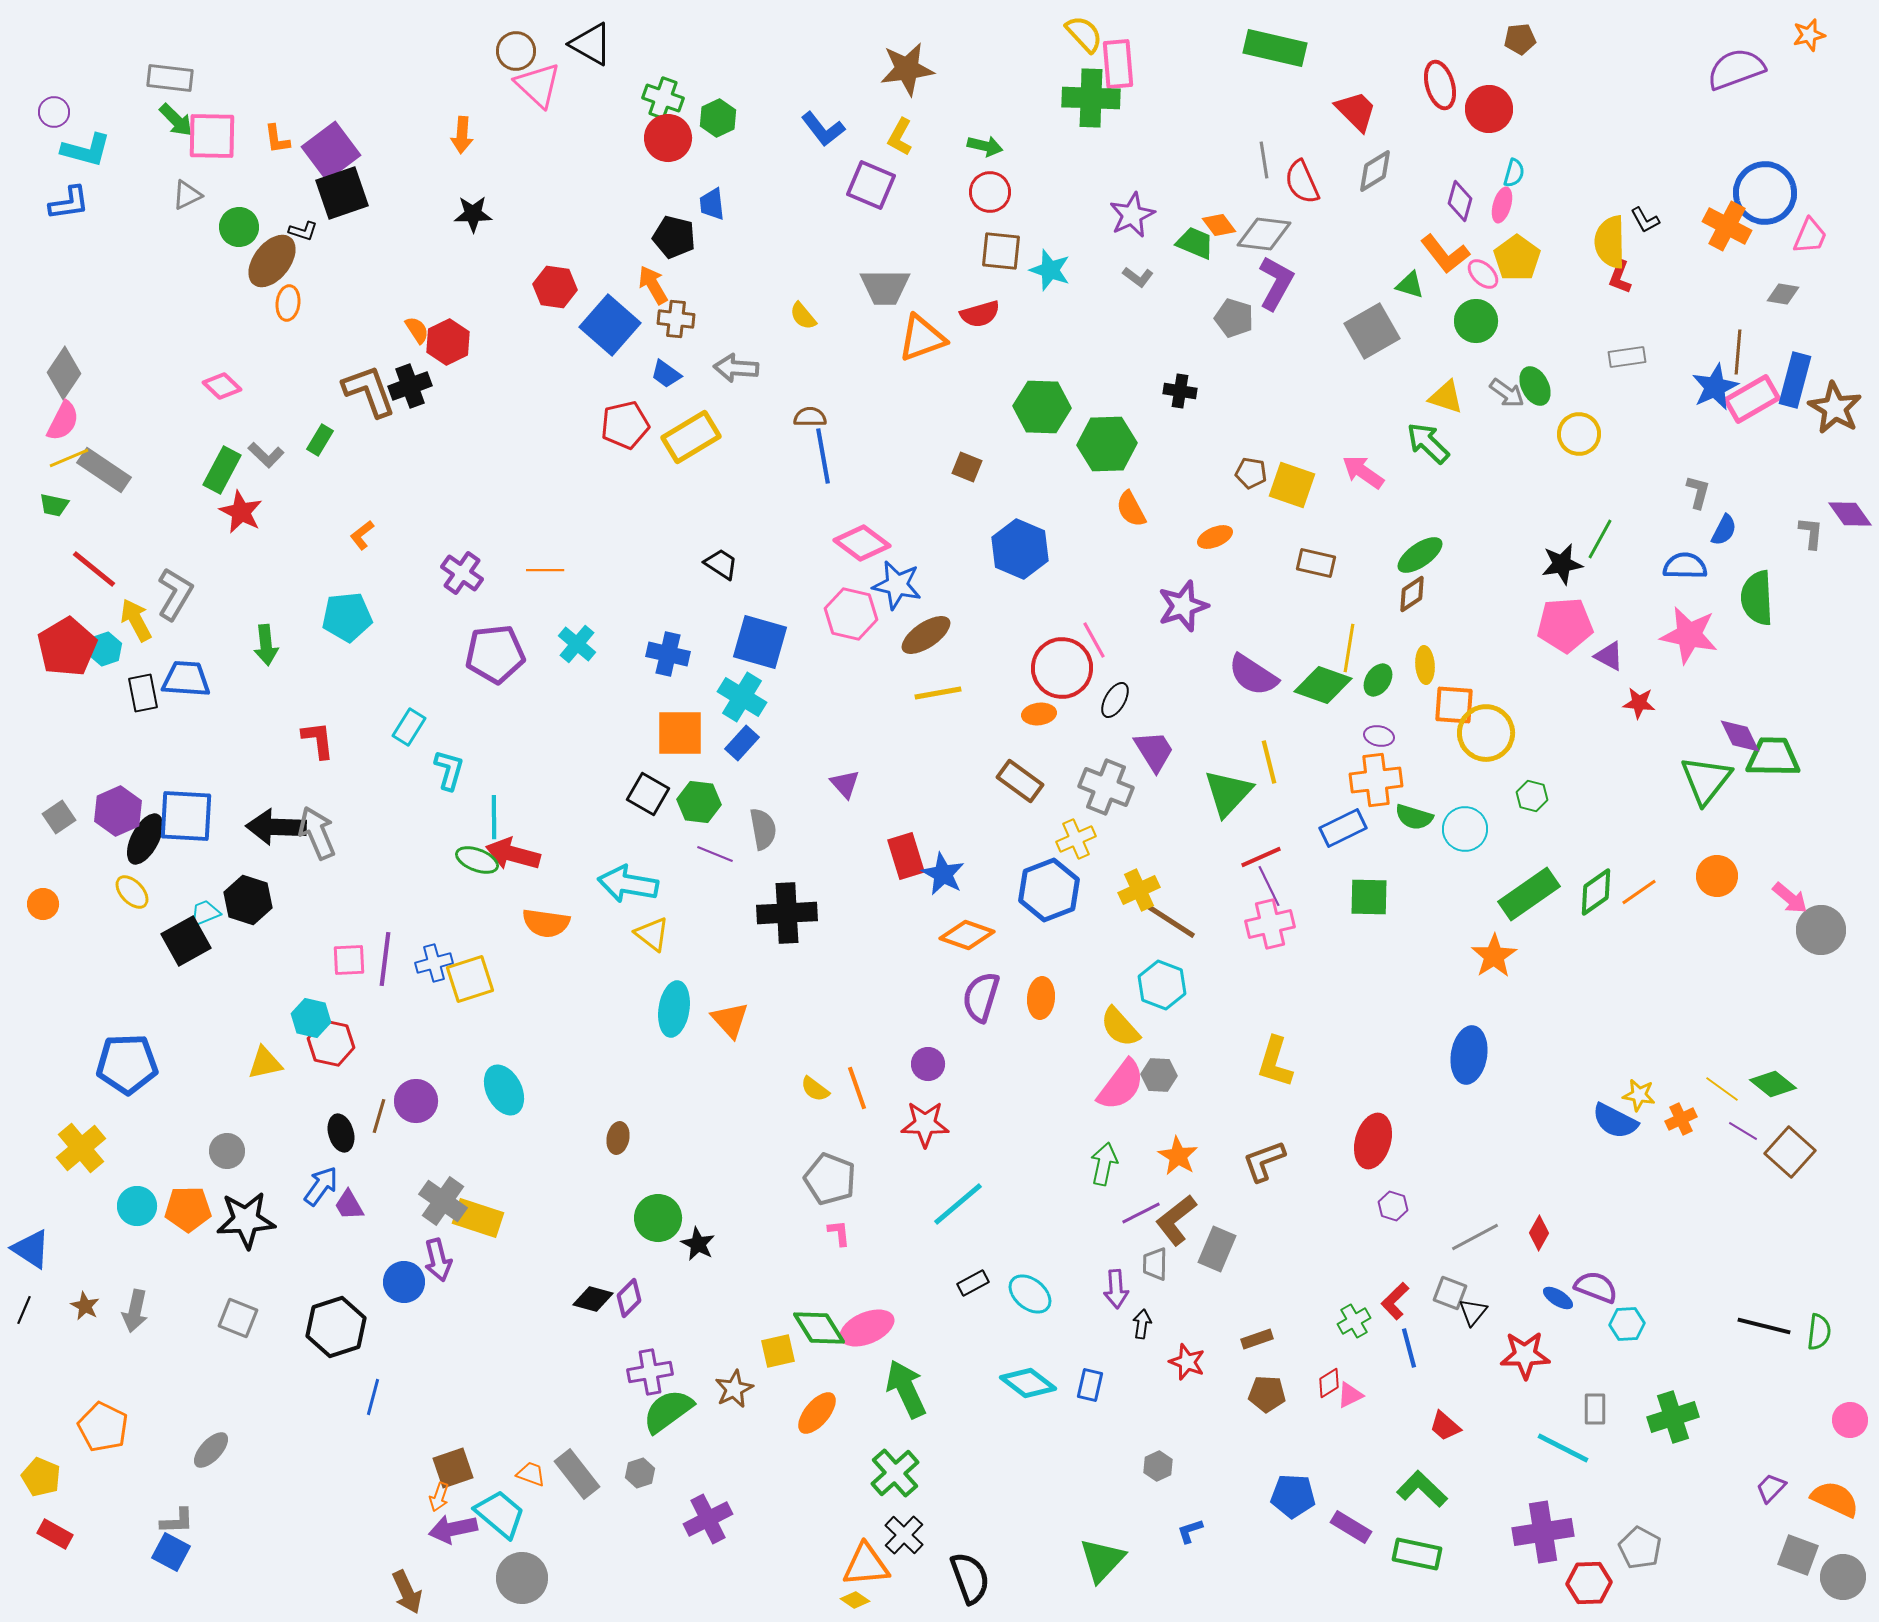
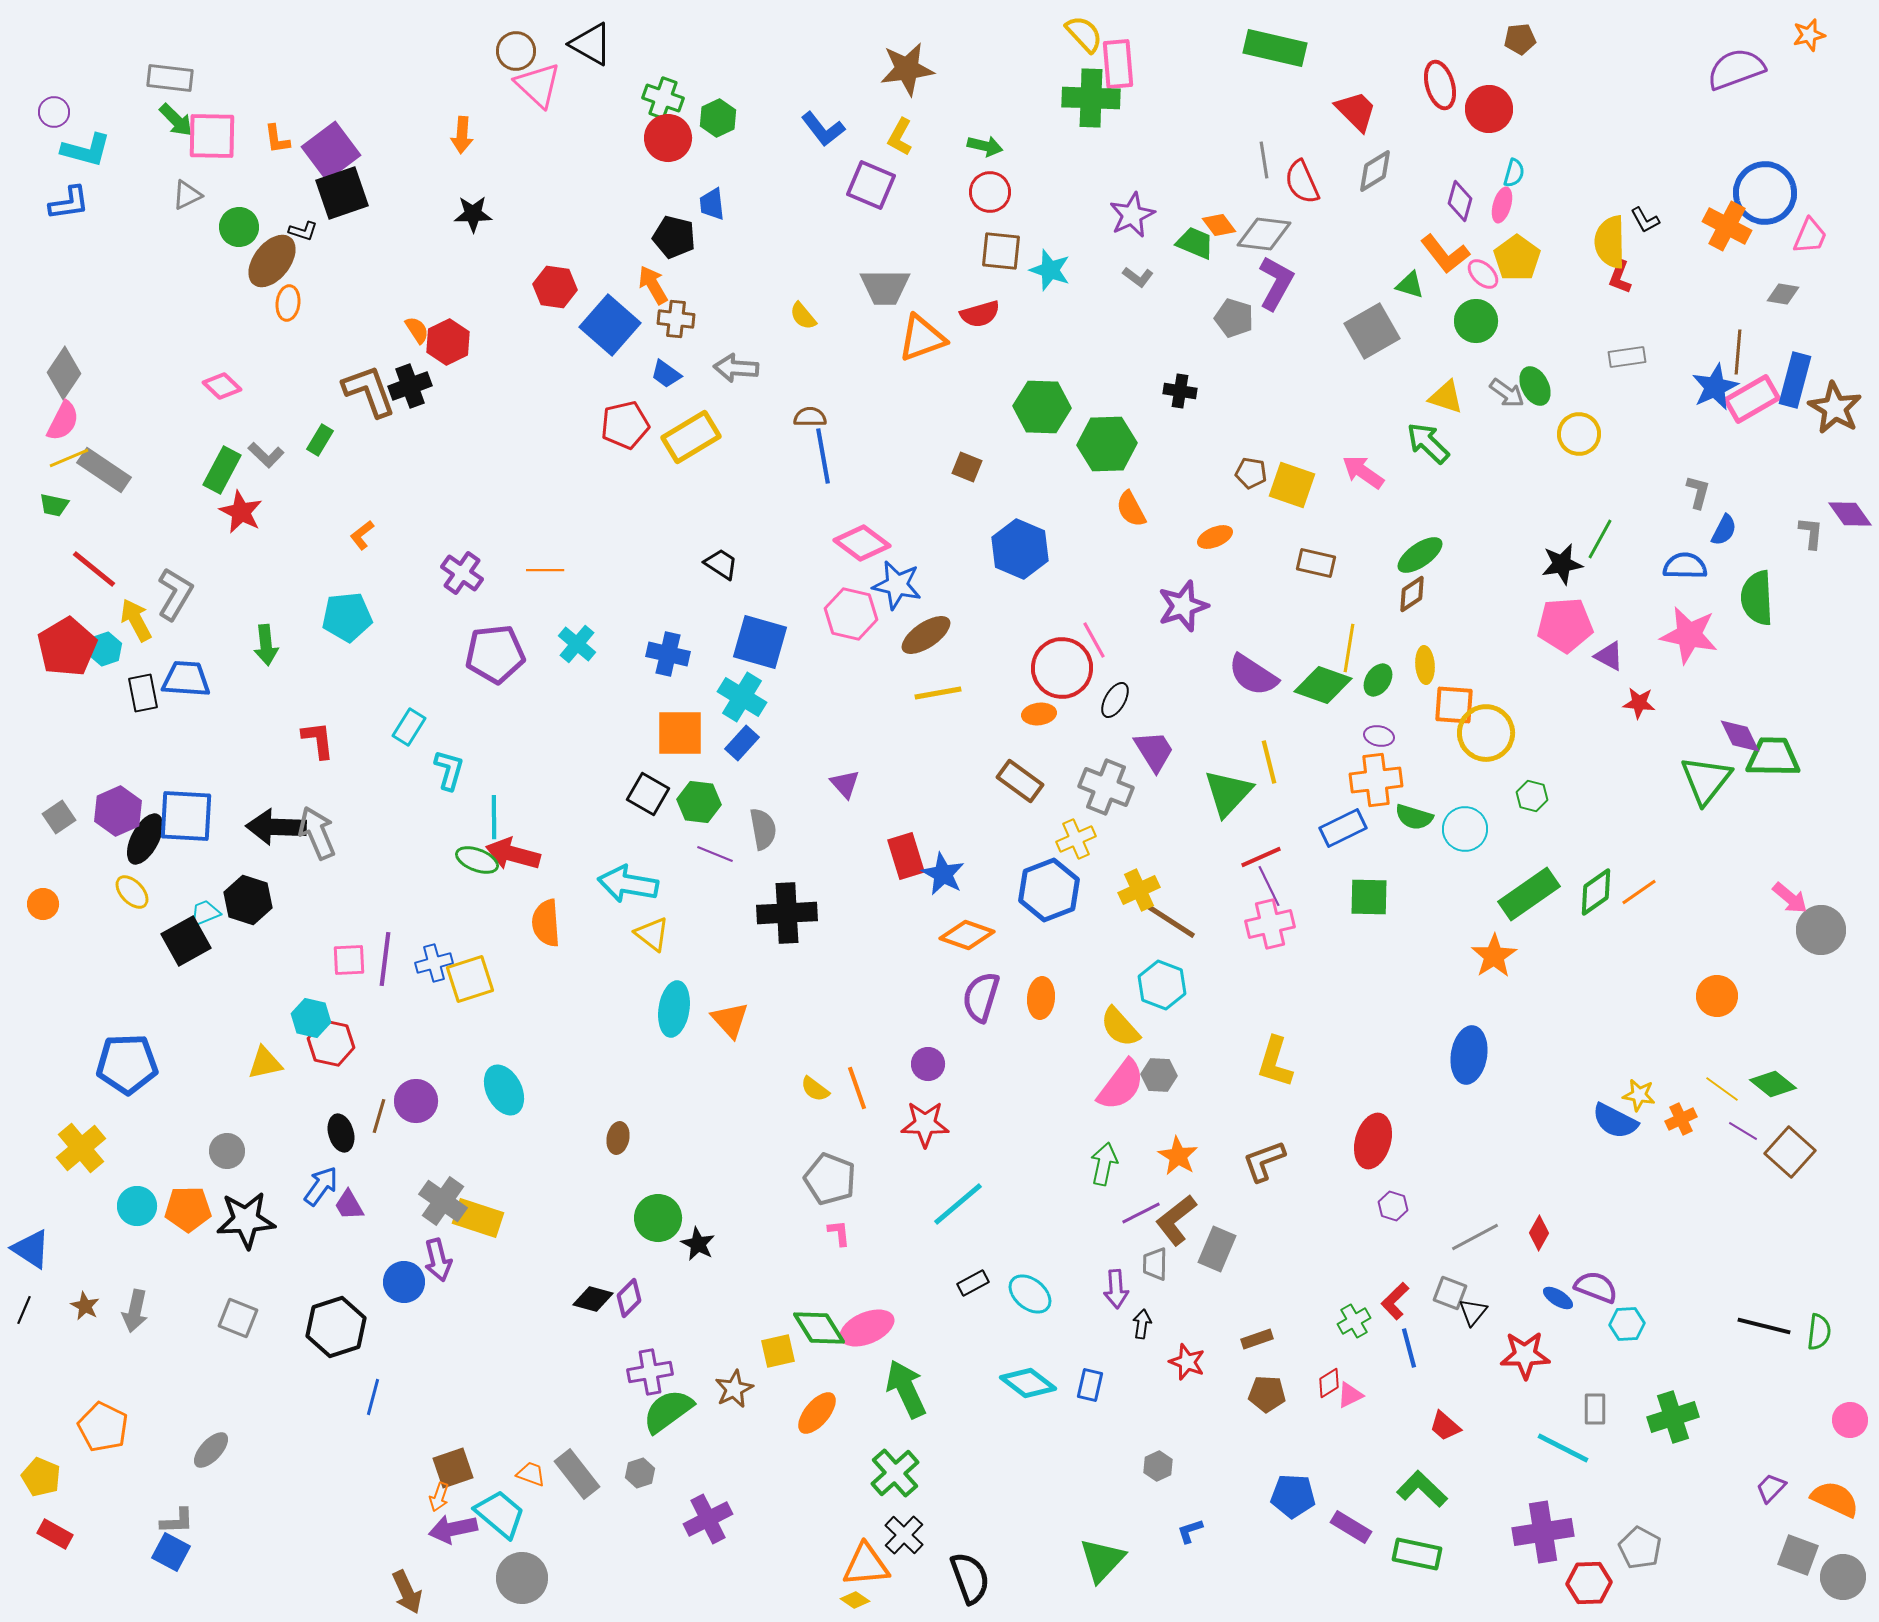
orange circle at (1717, 876): moved 120 px down
orange semicircle at (546, 923): rotated 78 degrees clockwise
